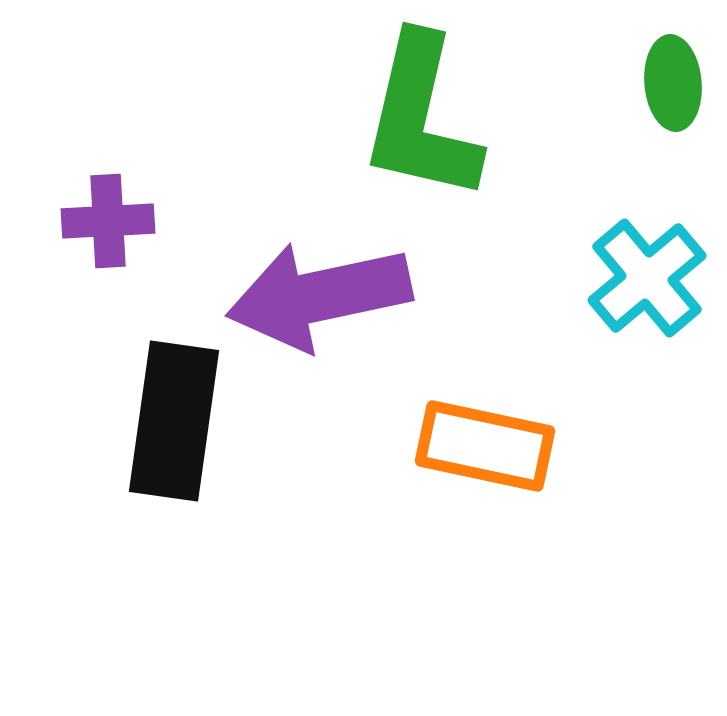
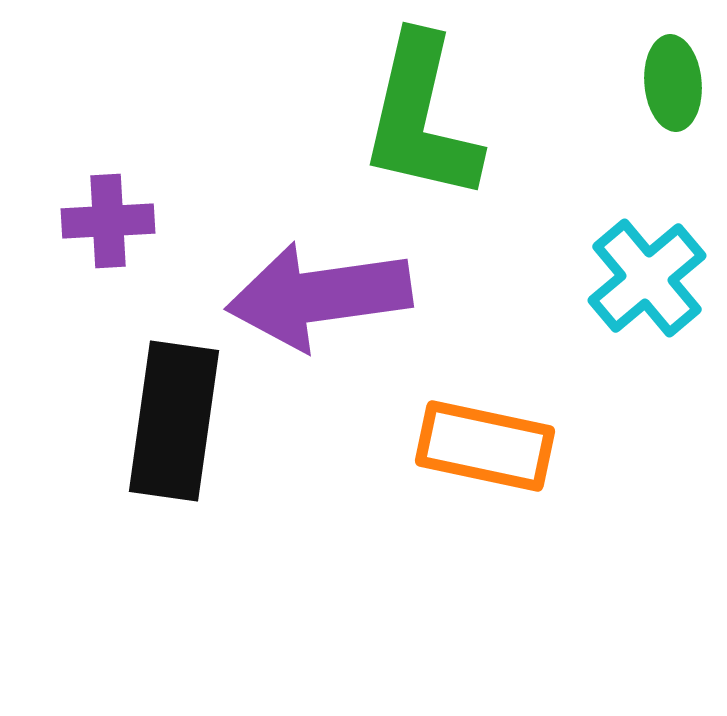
purple arrow: rotated 4 degrees clockwise
